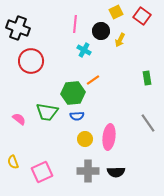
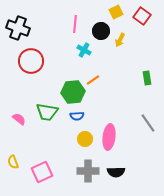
green hexagon: moved 1 px up
